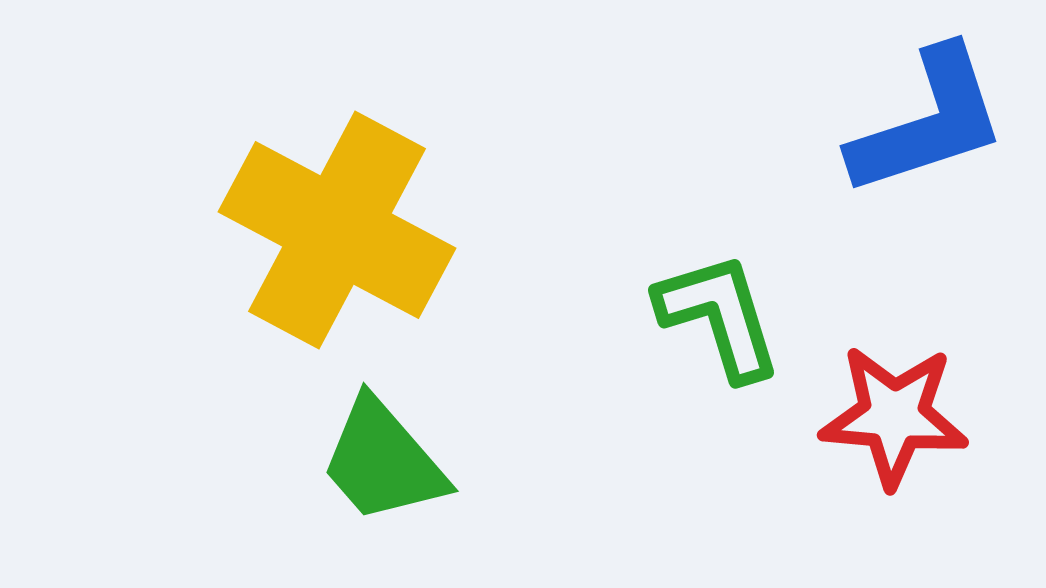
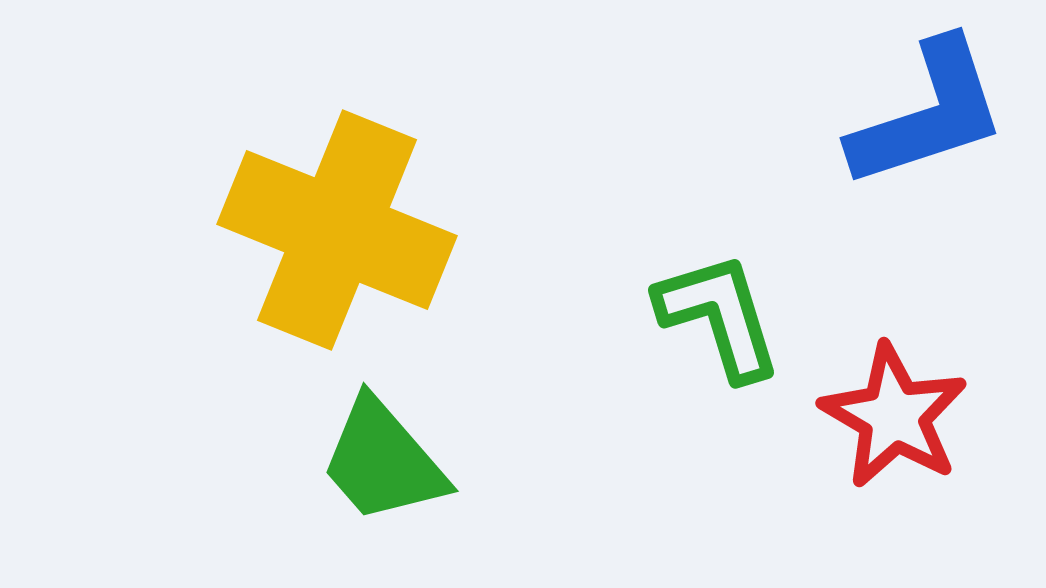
blue L-shape: moved 8 px up
yellow cross: rotated 6 degrees counterclockwise
red star: rotated 25 degrees clockwise
